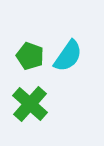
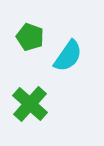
green pentagon: moved 19 px up
